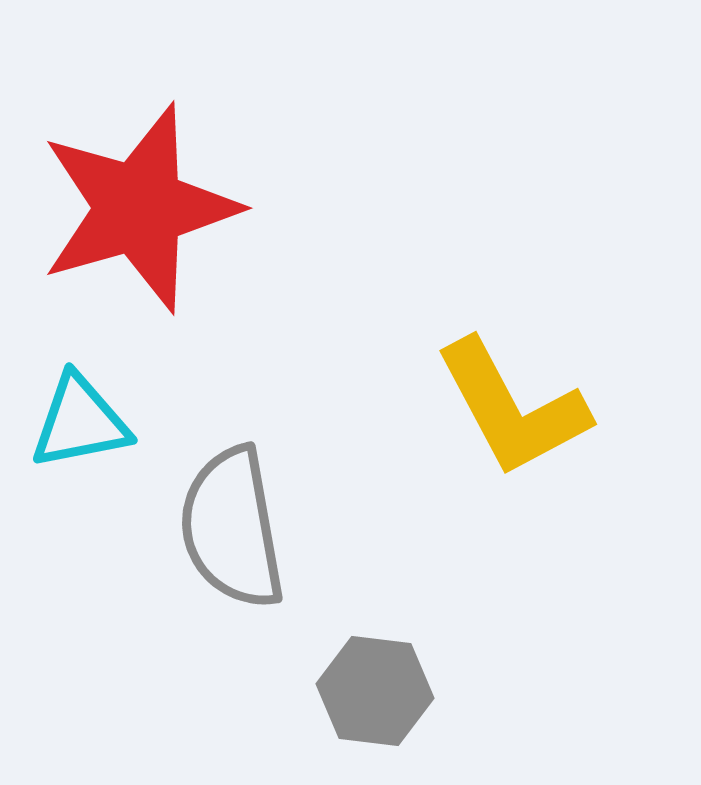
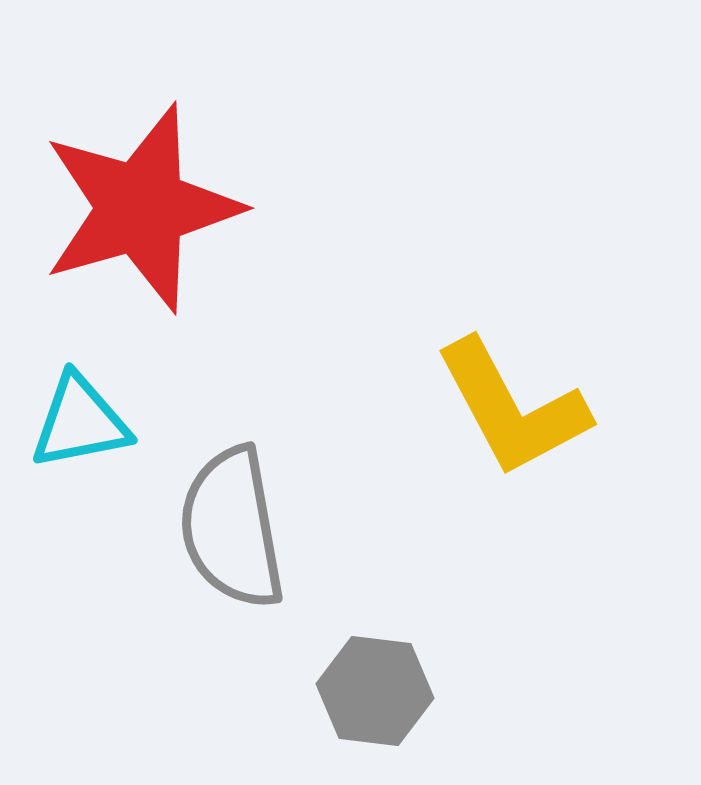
red star: moved 2 px right
